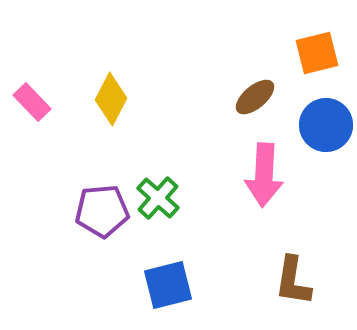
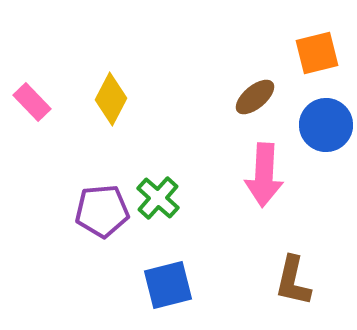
brown L-shape: rotated 4 degrees clockwise
